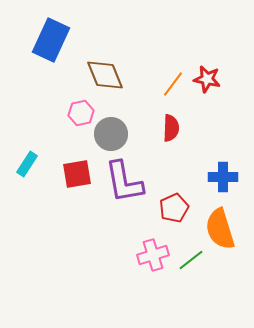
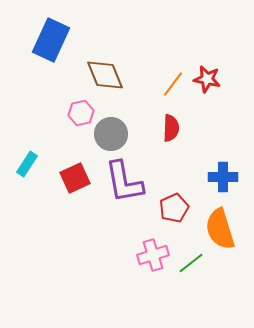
red square: moved 2 px left, 4 px down; rotated 16 degrees counterclockwise
green line: moved 3 px down
